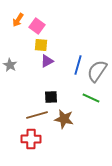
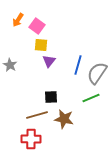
purple triangle: moved 2 px right; rotated 24 degrees counterclockwise
gray semicircle: moved 2 px down
green line: rotated 48 degrees counterclockwise
